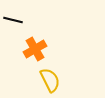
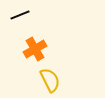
black line: moved 7 px right, 5 px up; rotated 36 degrees counterclockwise
